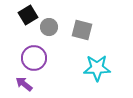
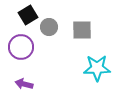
gray square: rotated 15 degrees counterclockwise
purple circle: moved 13 px left, 11 px up
purple arrow: rotated 24 degrees counterclockwise
